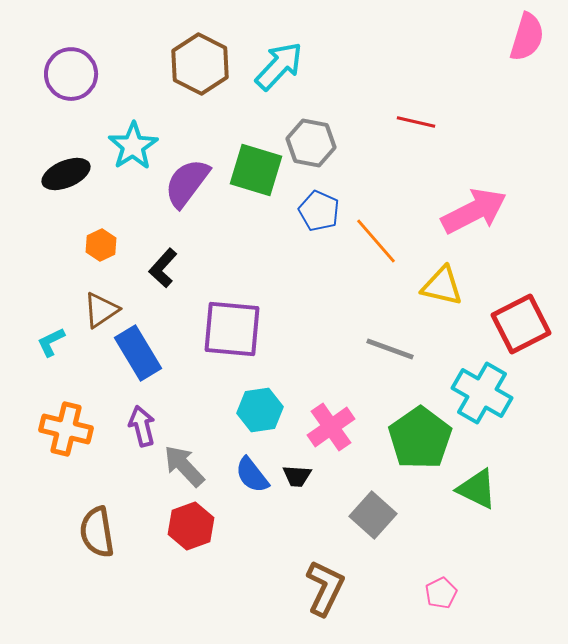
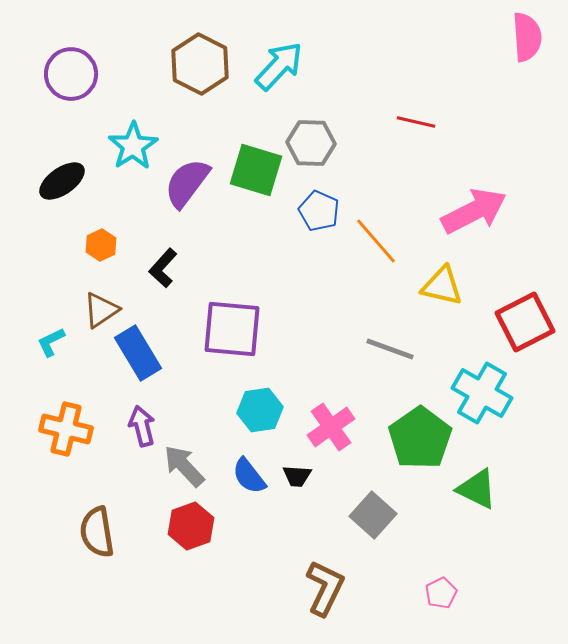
pink semicircle: rotated 21 degrees counterclockwise
gray hexagon: rotated 9 degrees counterclockwise
black ellipse: moved 4 px left, 7 px down; rotated 12 degrees counterclockwise
red square: moved 4 px right, 2 px up
blue semicircle: moved 3 px left, 1 px down
